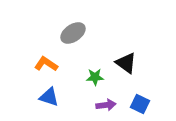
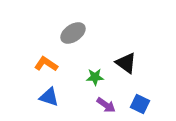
purple arrow: rotated 42 degrees clockwise
